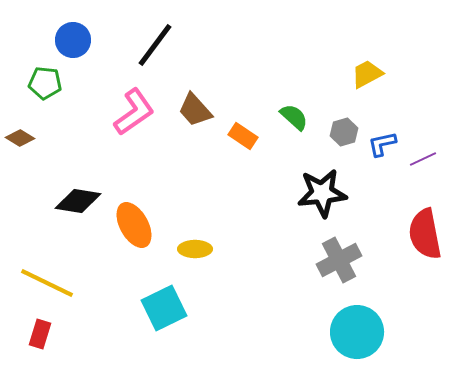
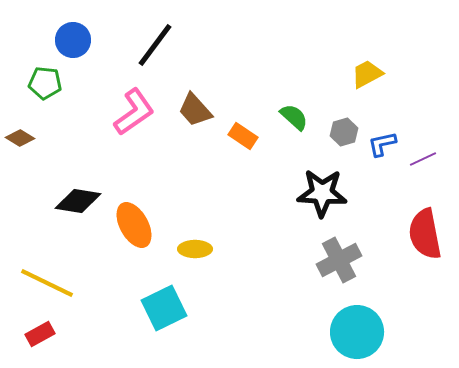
black star: rotated 9 degrees clockwise
red rectangle: rotated 44 degrees clockwise
